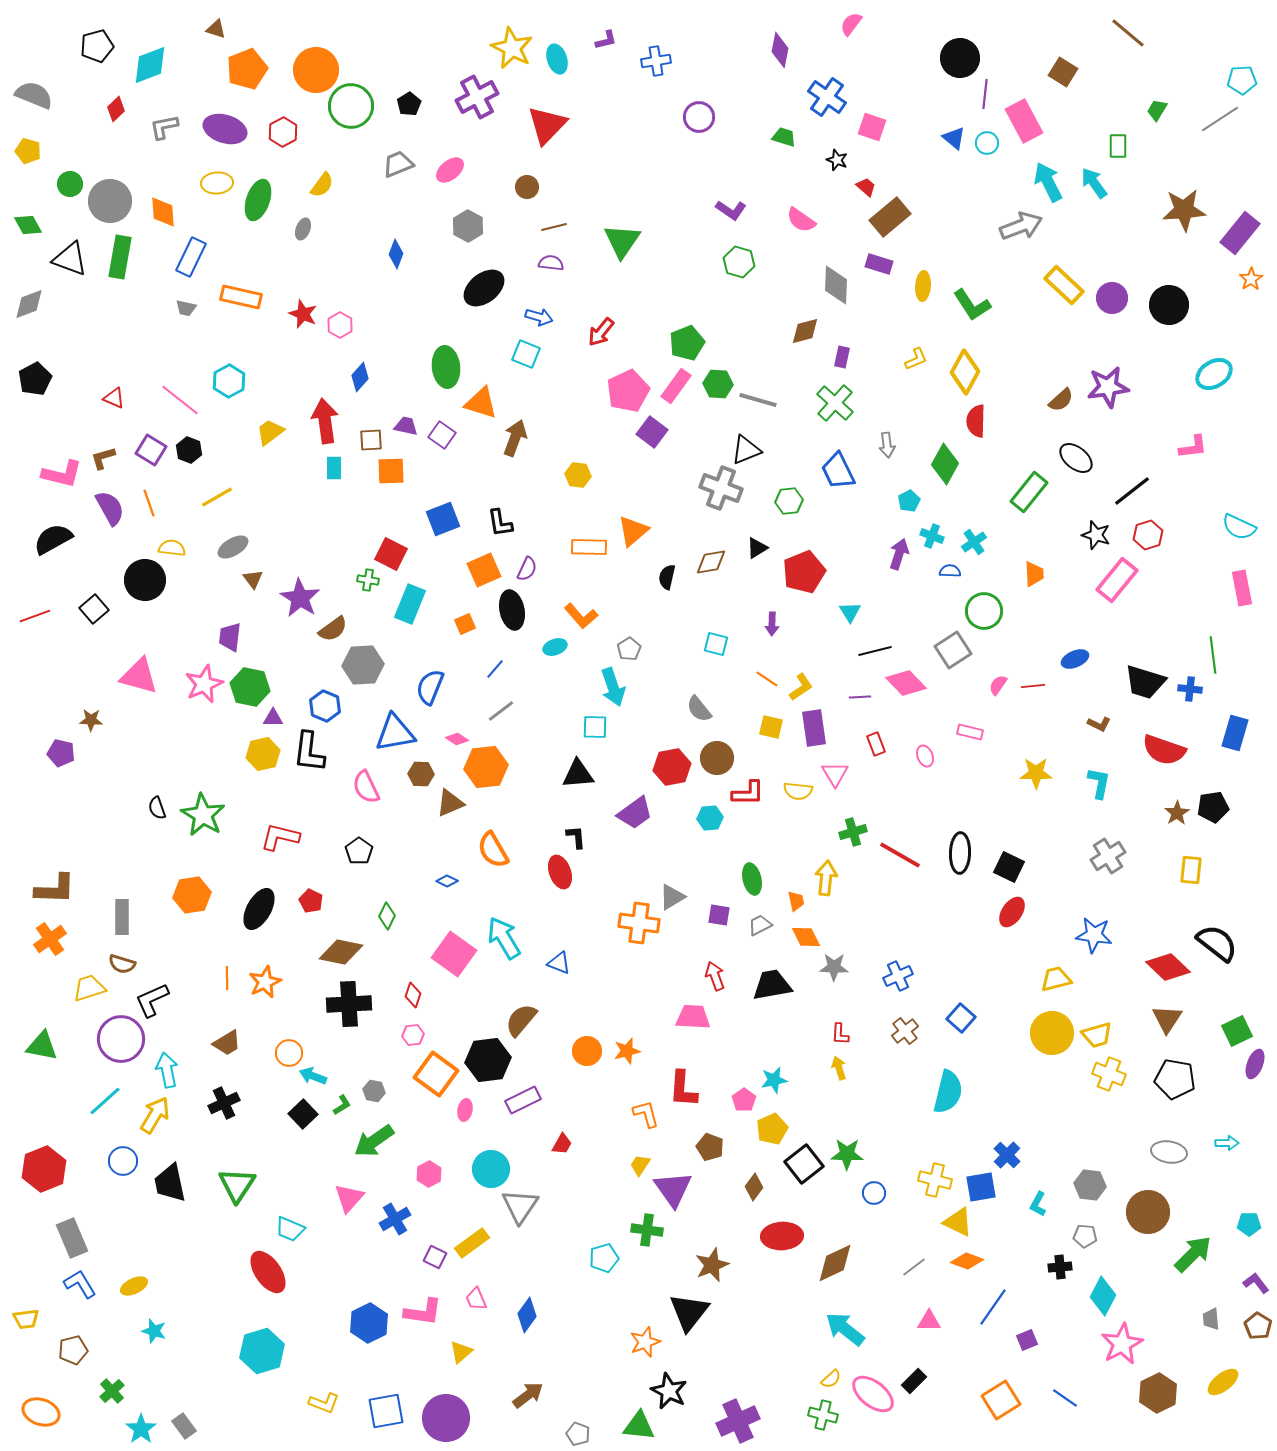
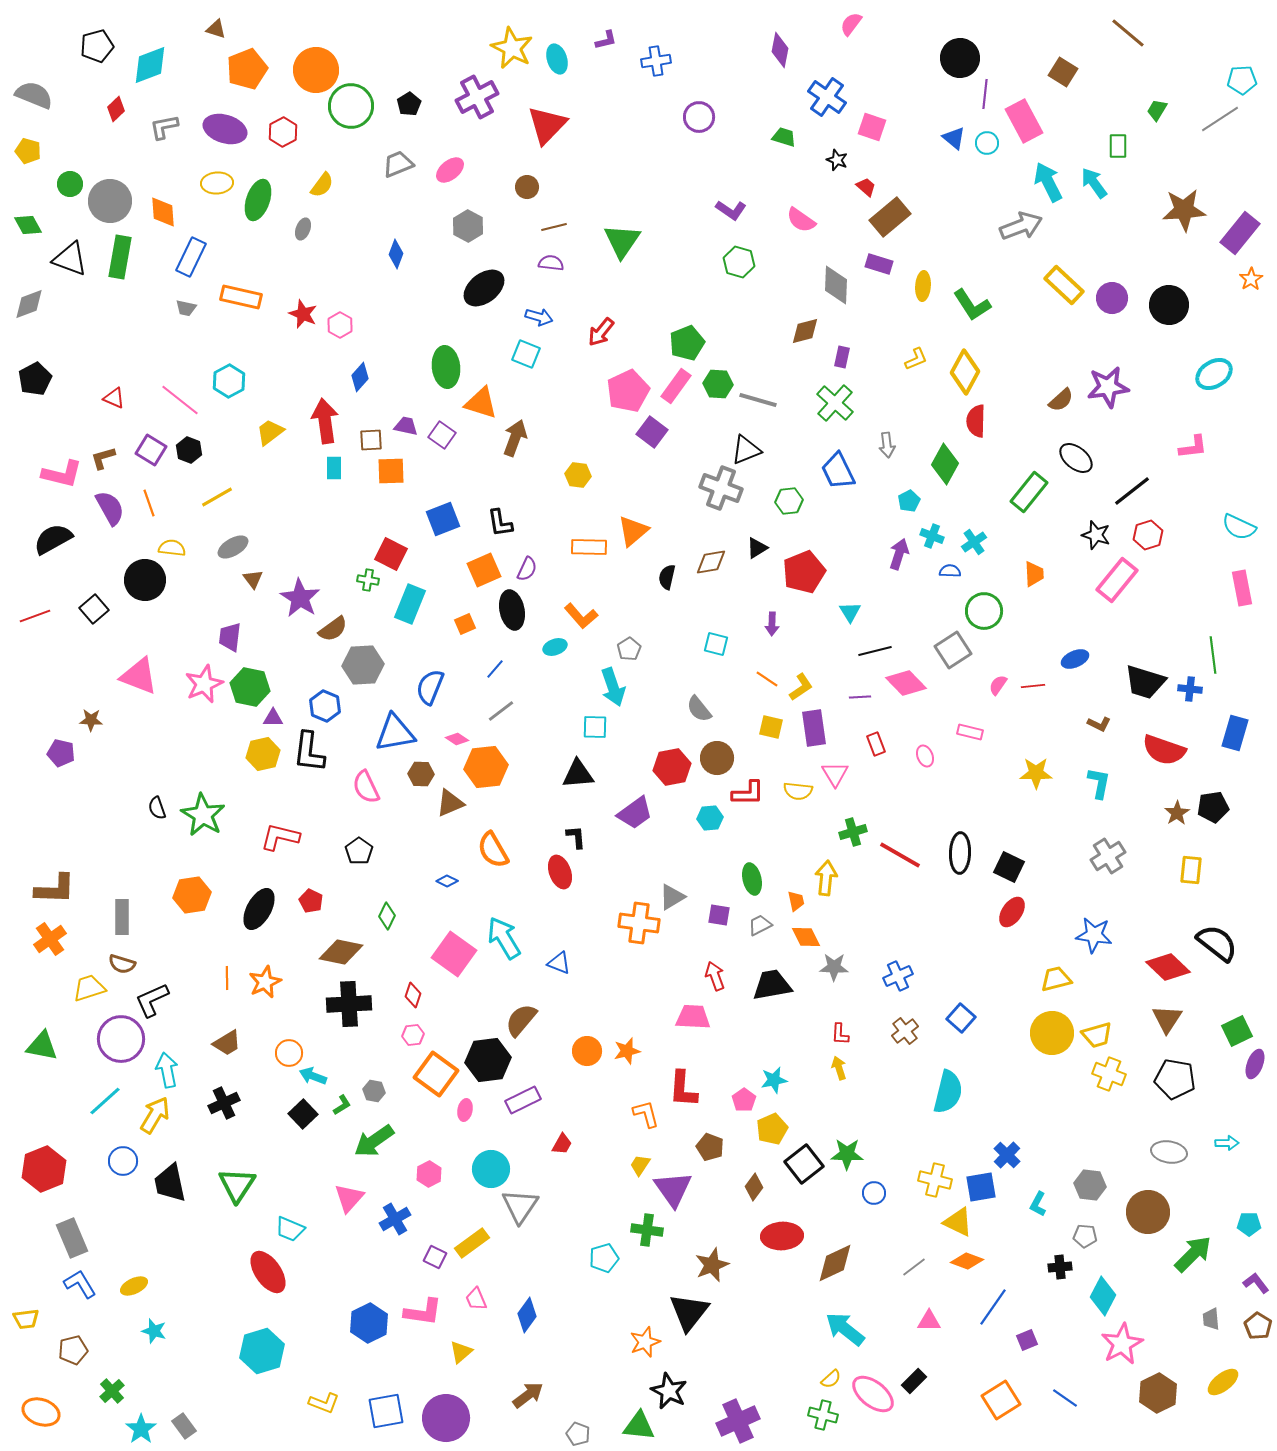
pink triangle at (139, 676): rotated 6 degrees clockwise
